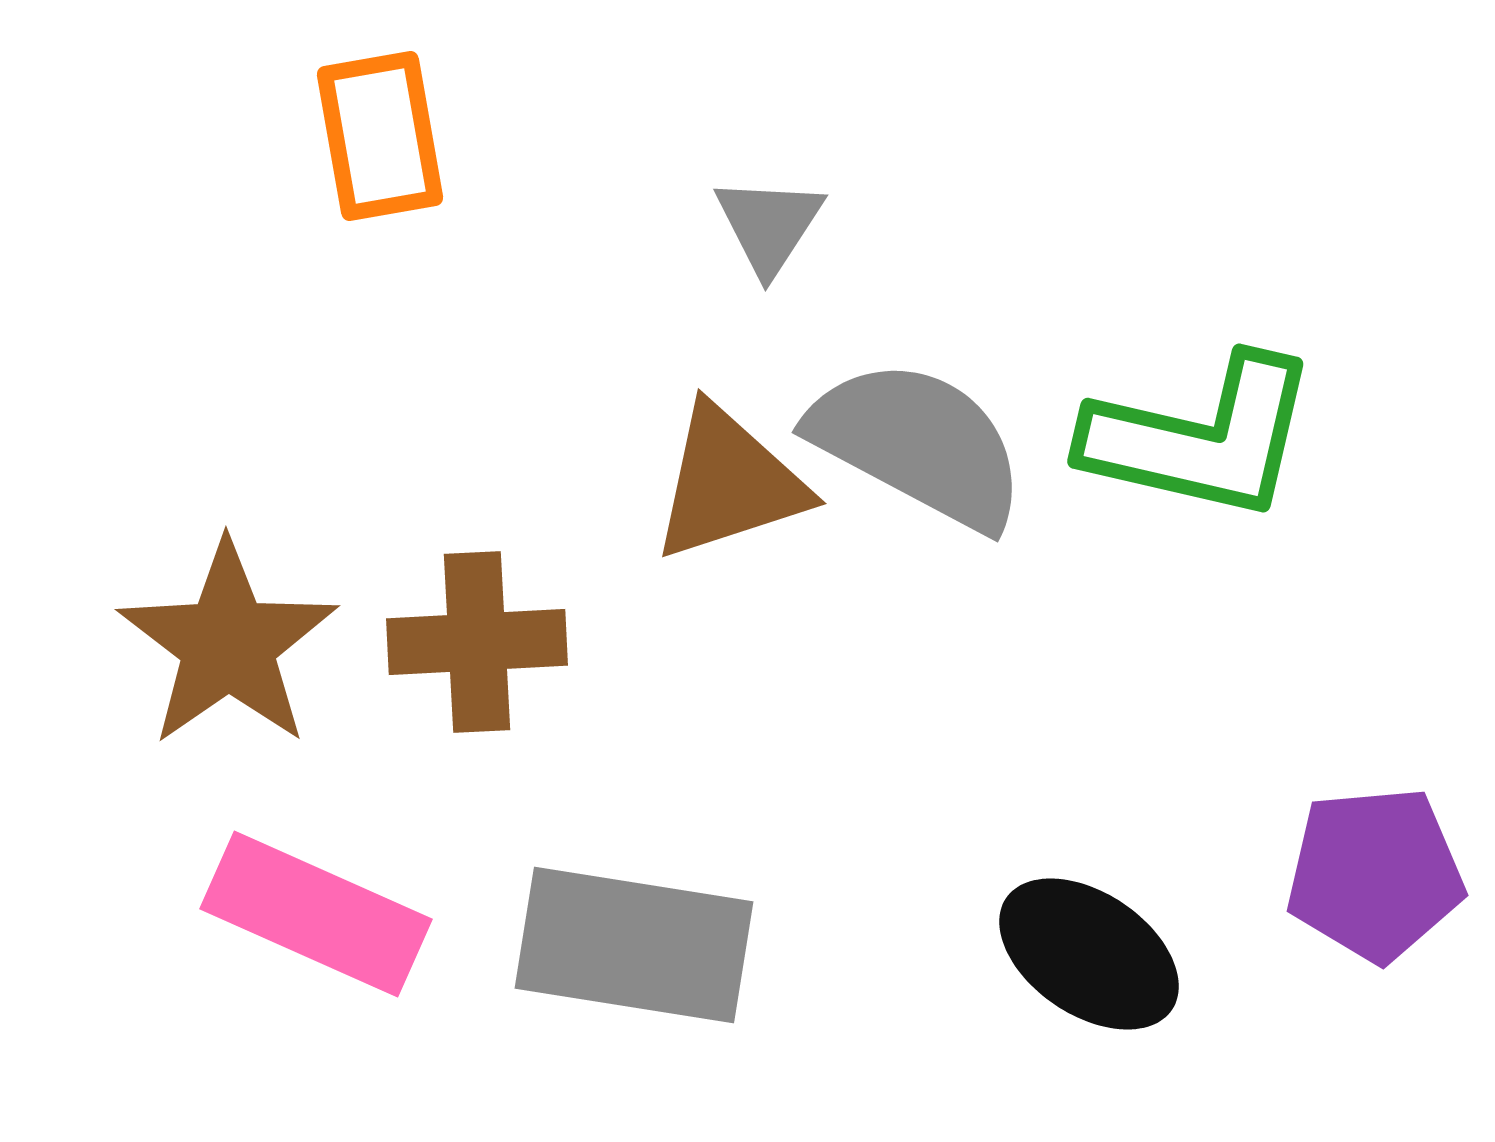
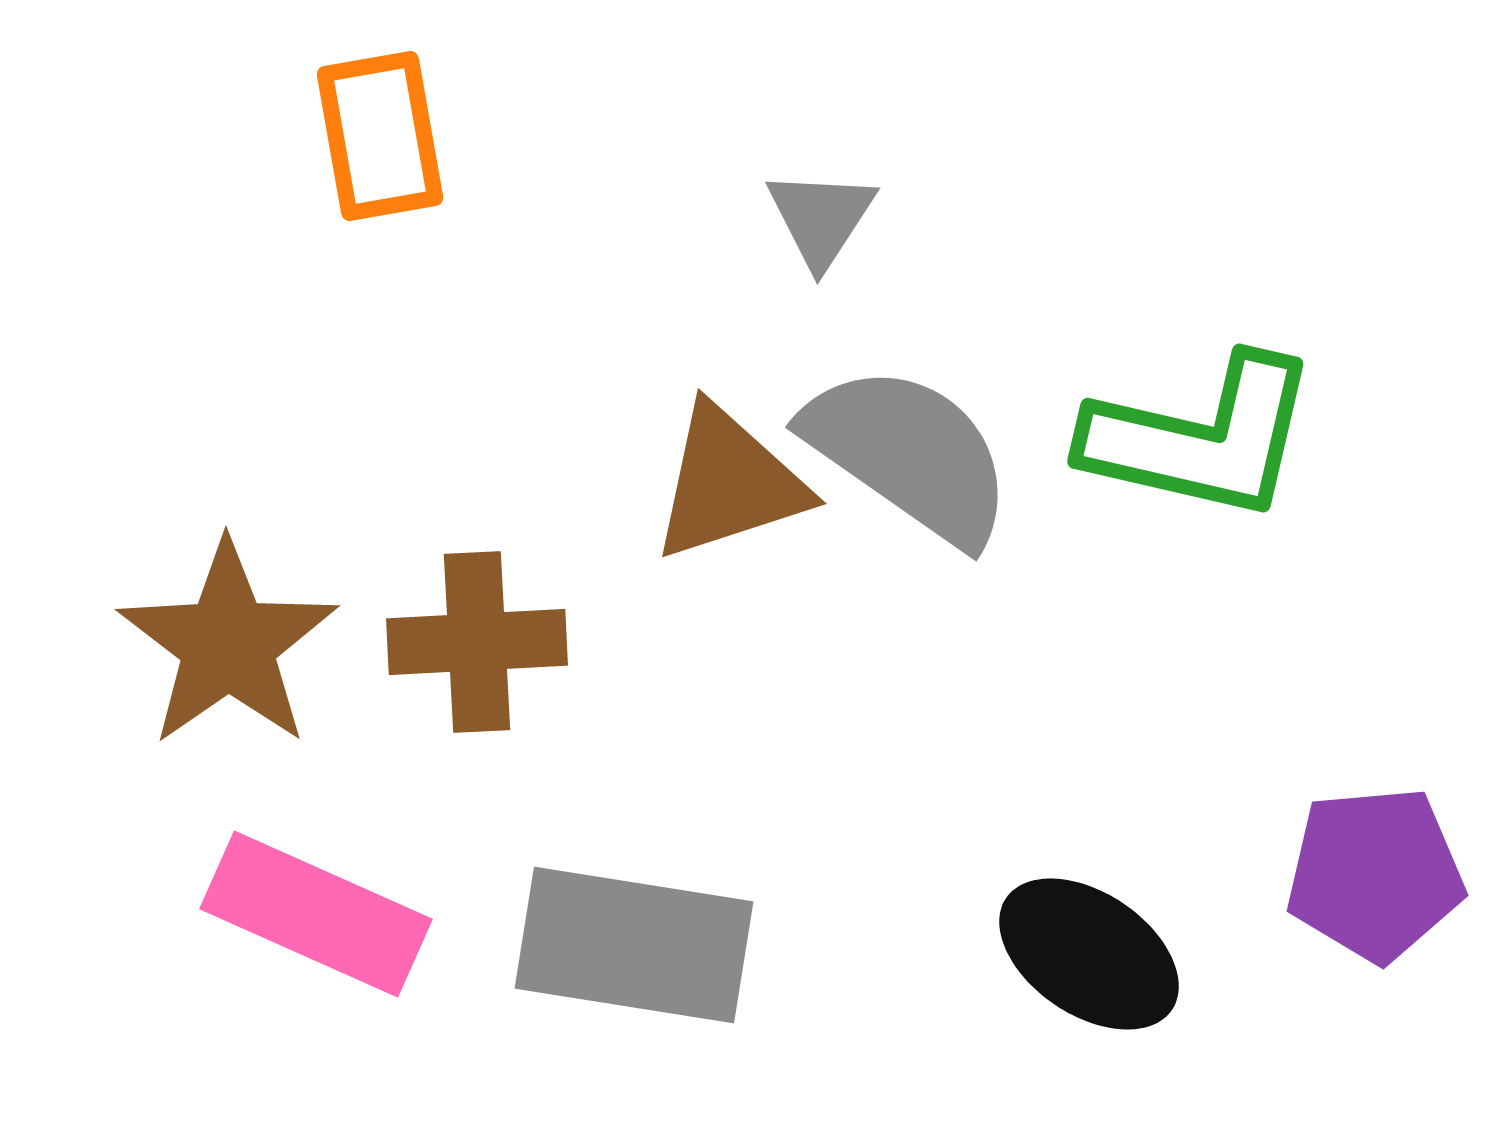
gray triangle: moved 52 px right, 7 px up
gray semicircle: moved 9 px left, 10 px down; rotated 7 degrees clockwise
